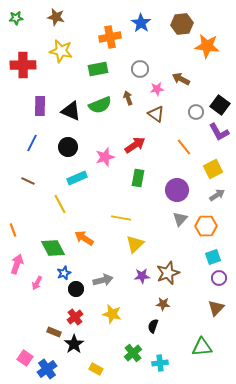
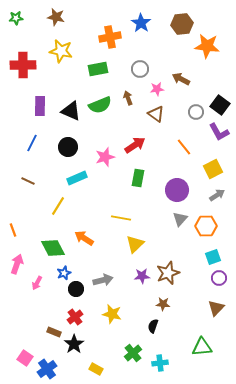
yellow line at (60, 204): moved 2 px left, 2 px down; rotated 60 degrees clockwise
